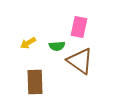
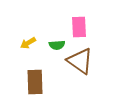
pink rectangle: rotated 15 degrees counterclockwise
green semicircle: moved 1 px up
